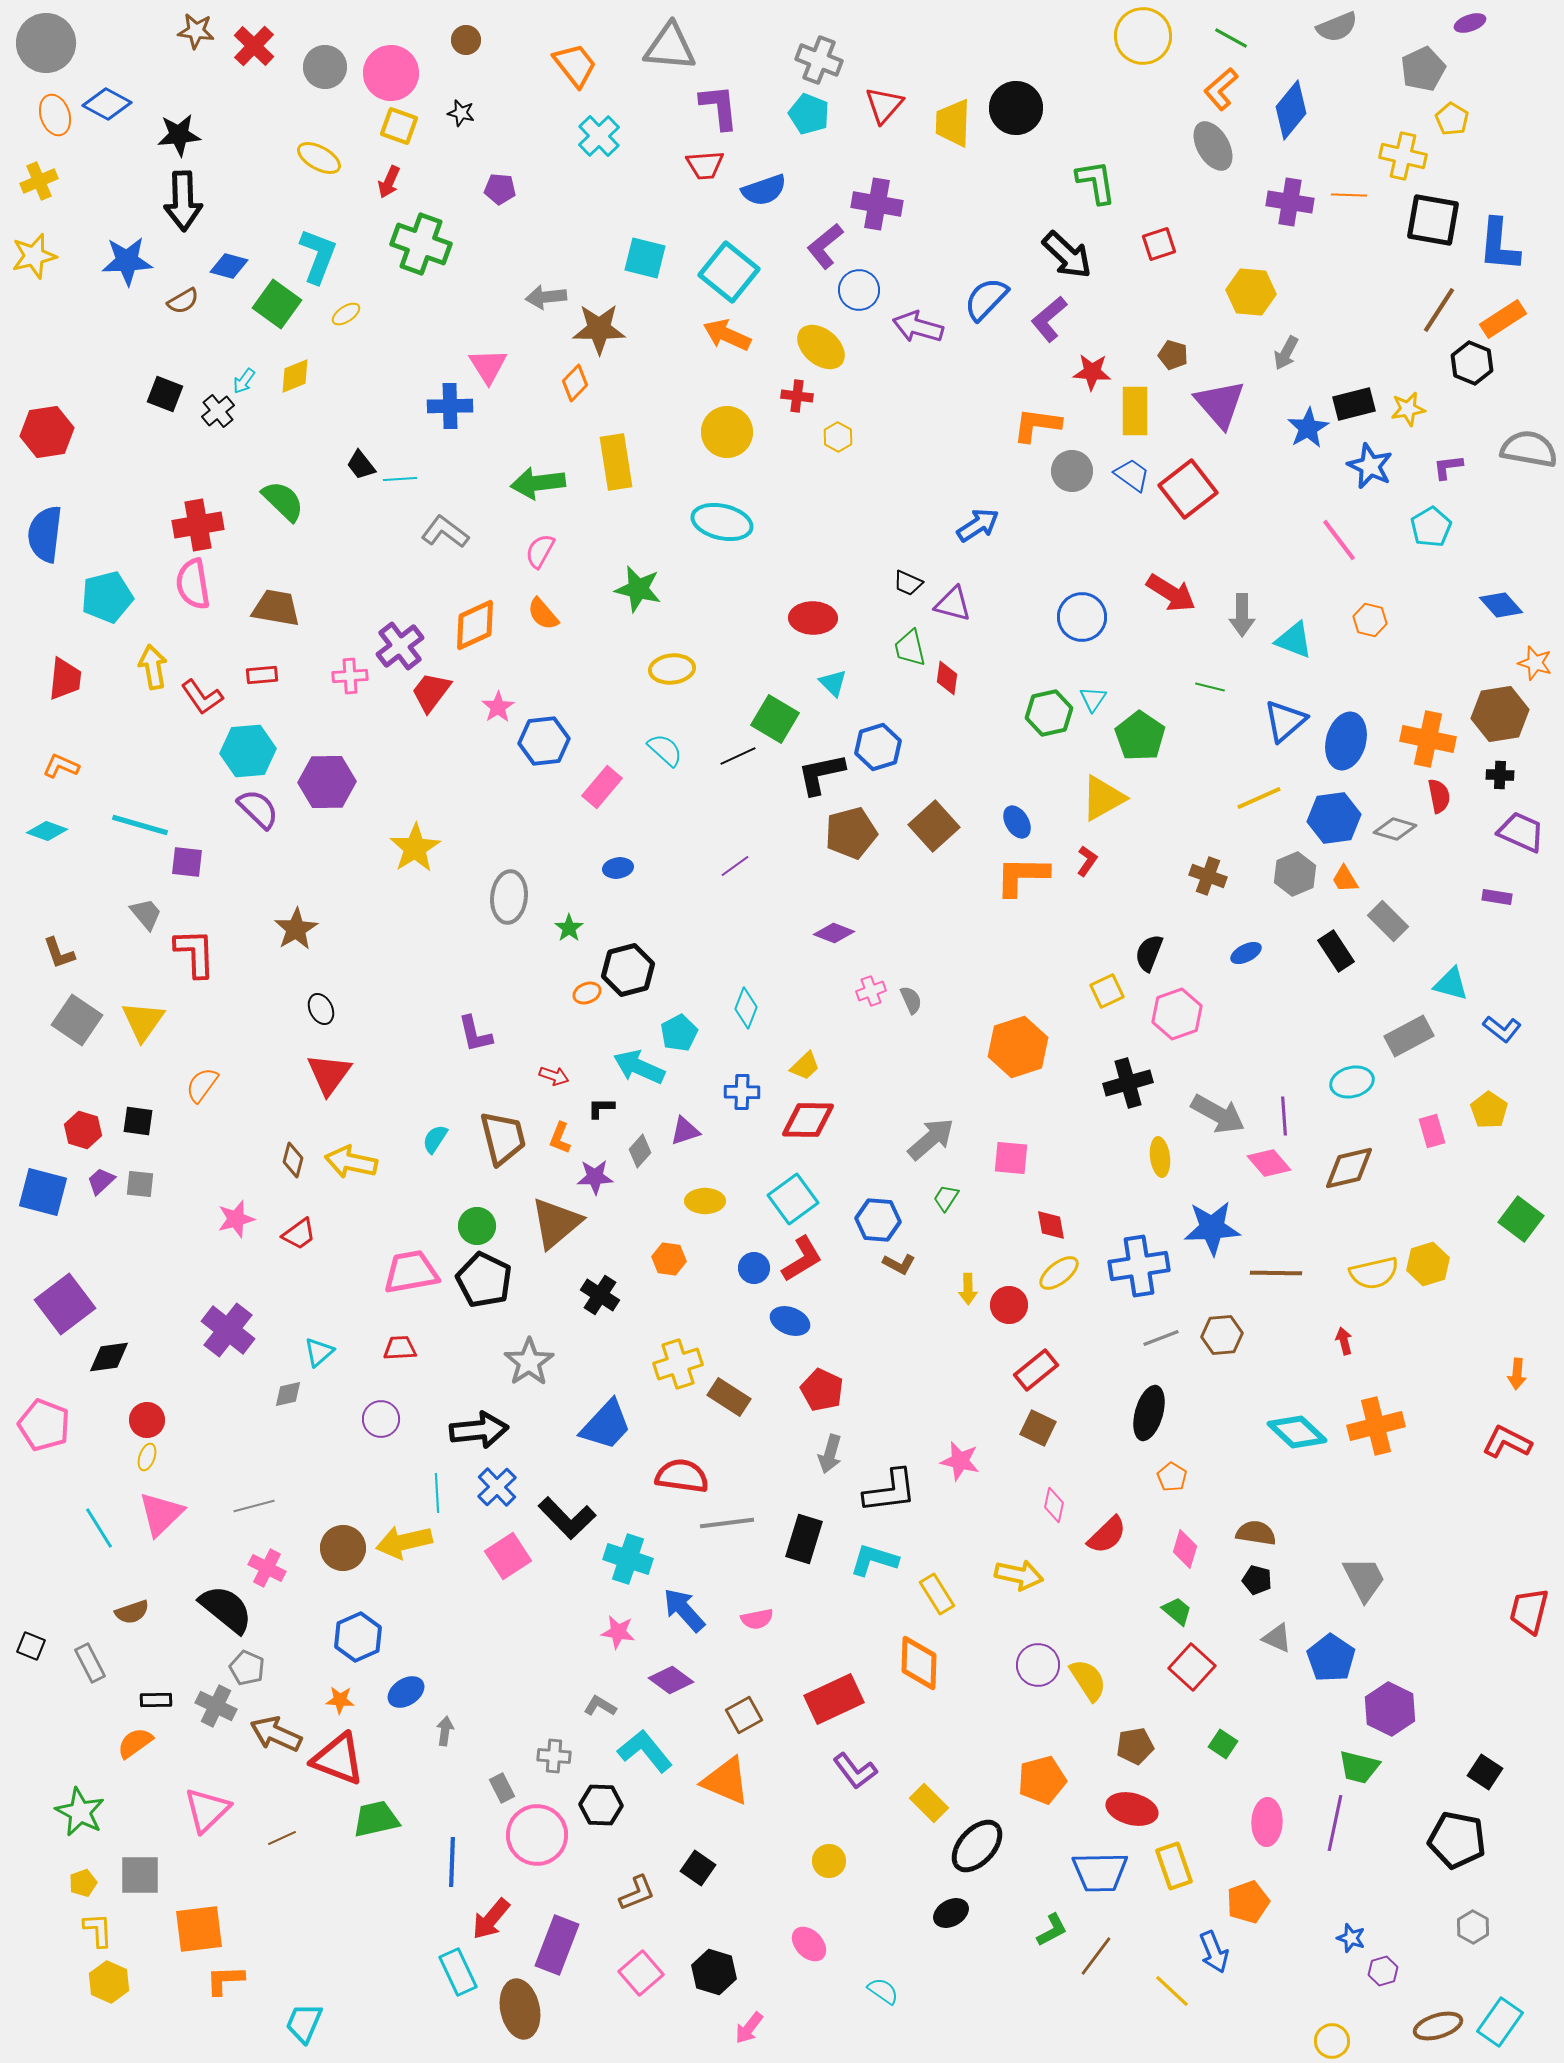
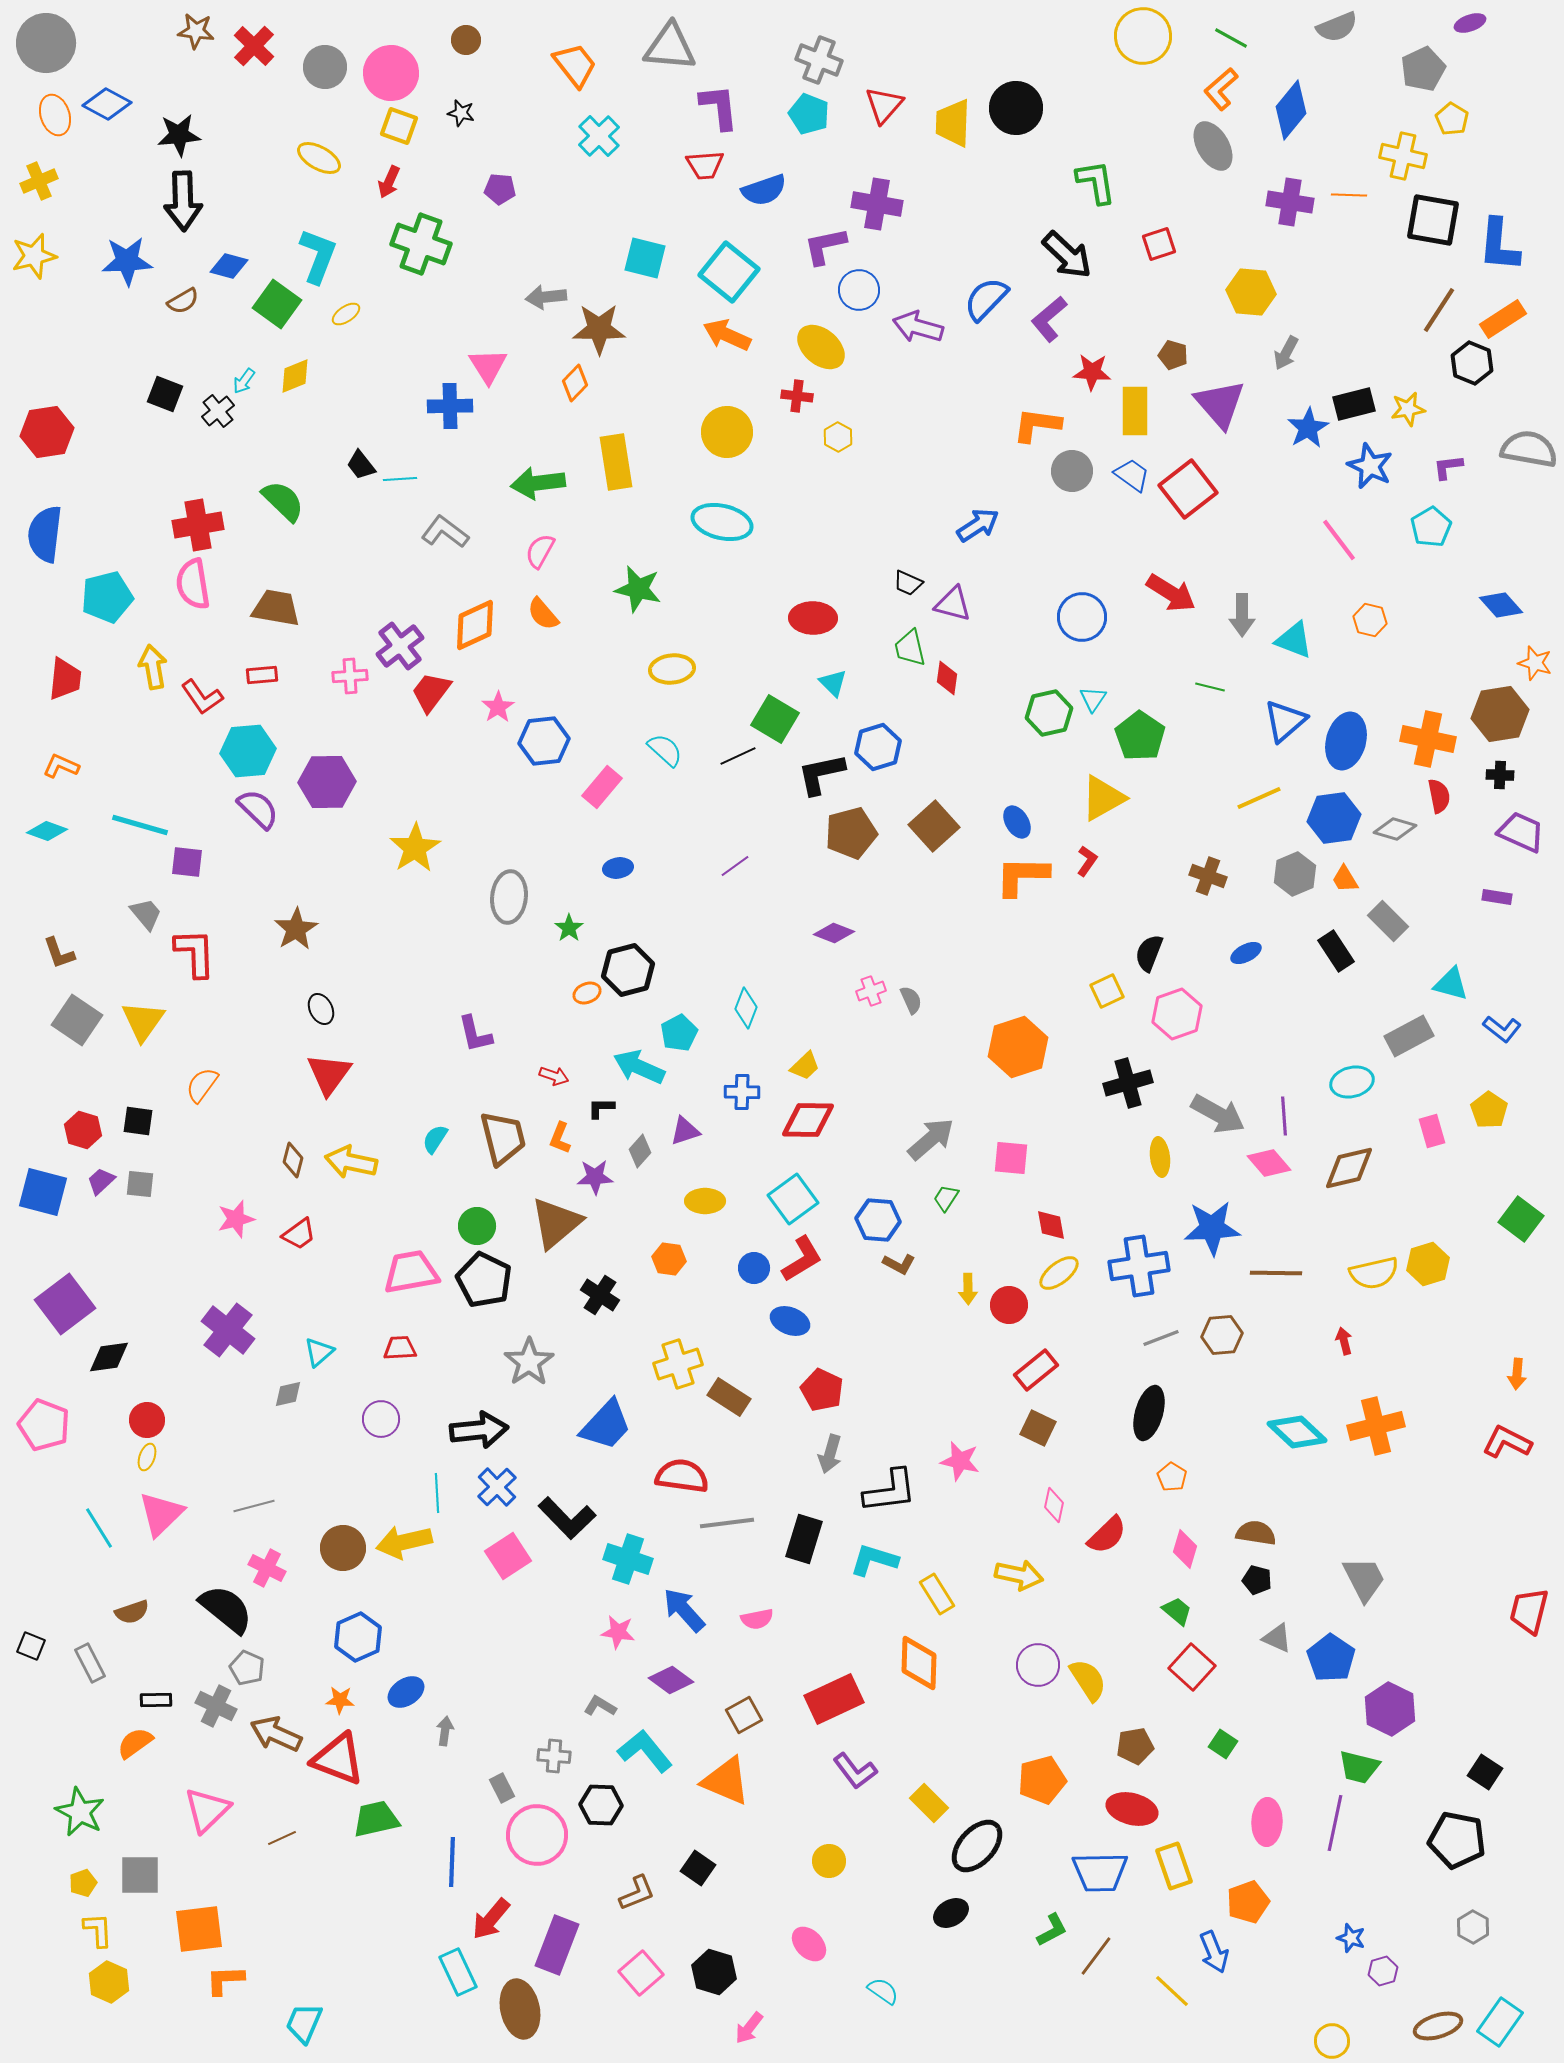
purple L-shape at (825, 246): rotated 27 degrees clockwise
